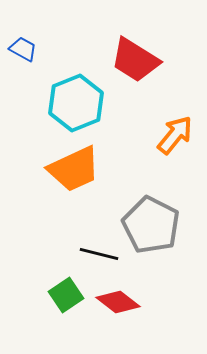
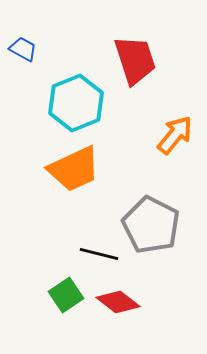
red trapezoid: rotated 140 degrees counterclockwise
